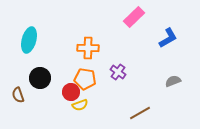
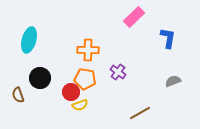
blue L-shape: rotated 50 degrees counterclockwise
orange cross: moved 2 px down
